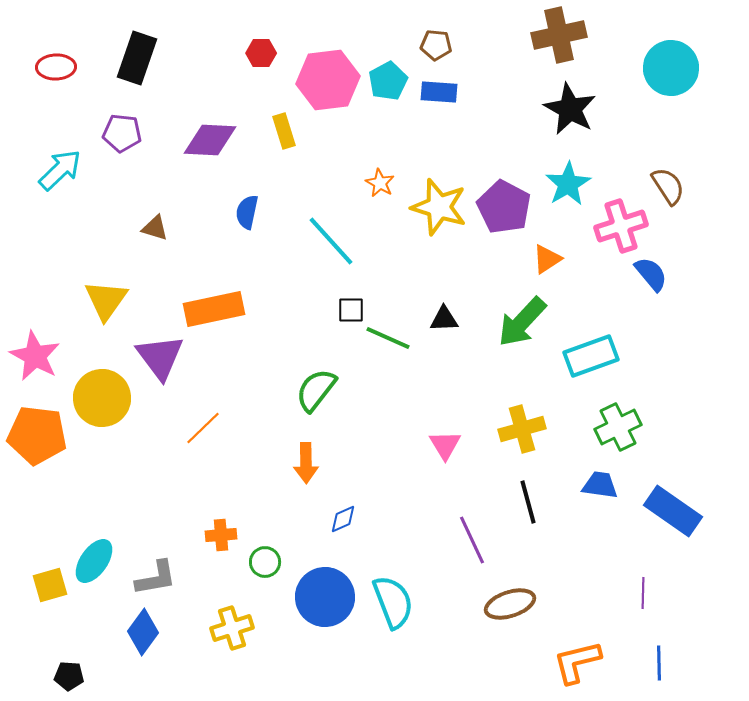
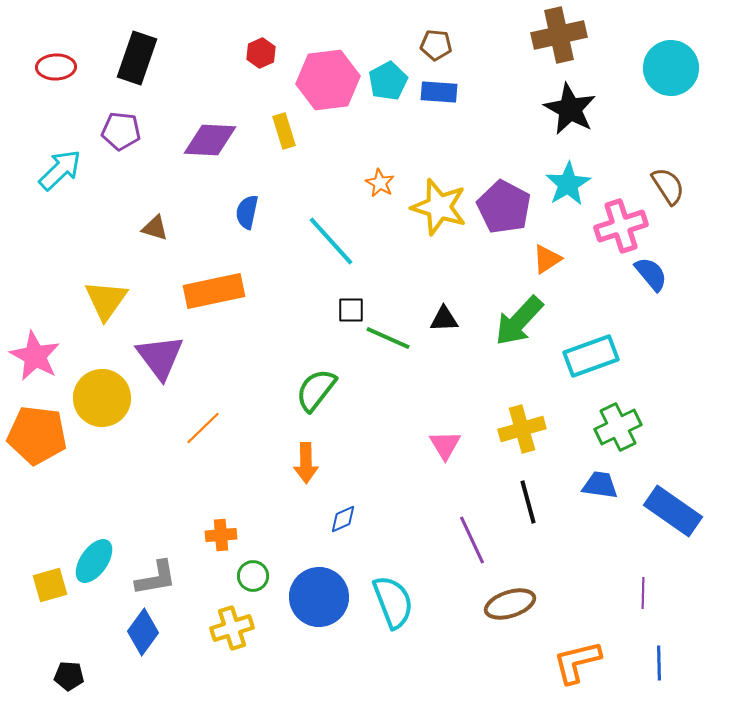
red hexagon at (261, 53): rotated 24 degrees counterclockwise
purple pentagon at (122, 133): moved 1 px left, 2 px up
orange rectangle at (214, 309): moved 18 px up
green arrow at (522, 322): moved 3 px left, 1 px up
green circle at (265, 562): moved 12 px left, 14 px down
blue circle at (325, 597): moved 6 px left
